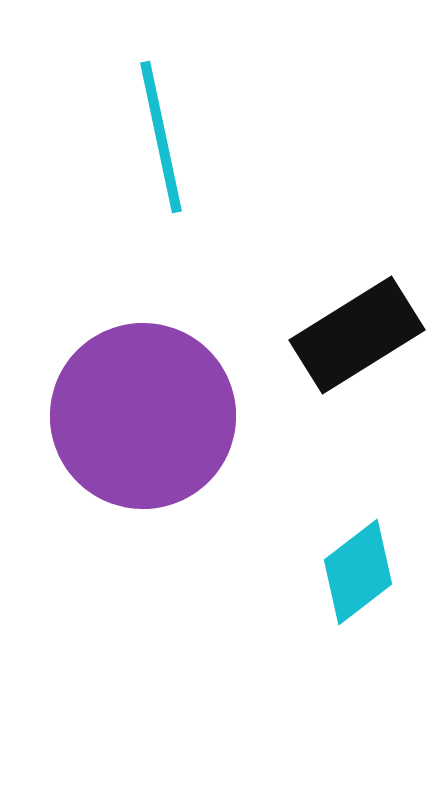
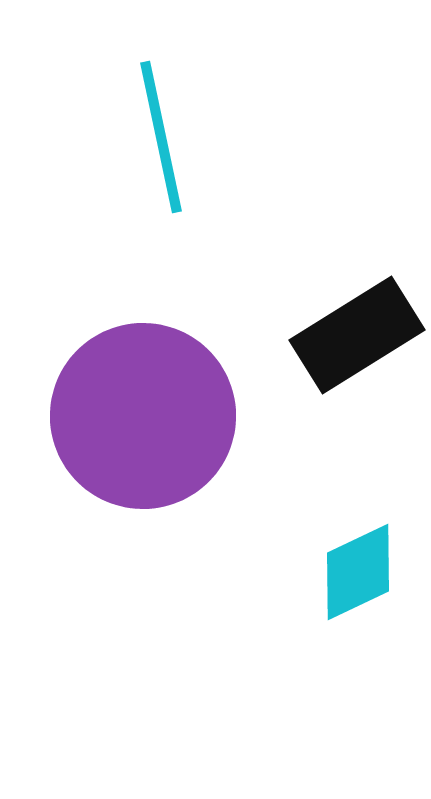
cyan diamond: rotated 12 degrees clockwise
